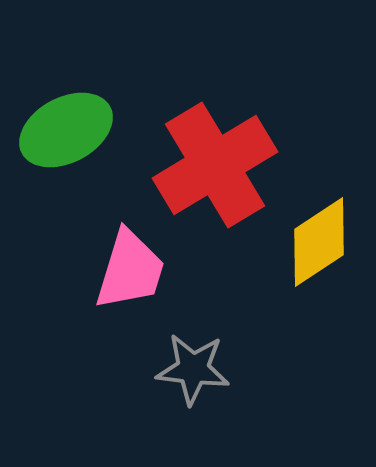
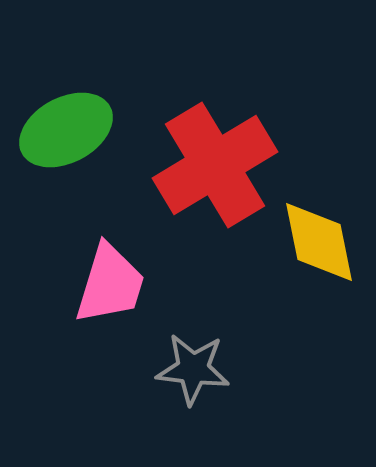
yellow diamond: rotated 68 degrees counterclockwise
pink trapezoid: moved 20 px left, 14 px down
